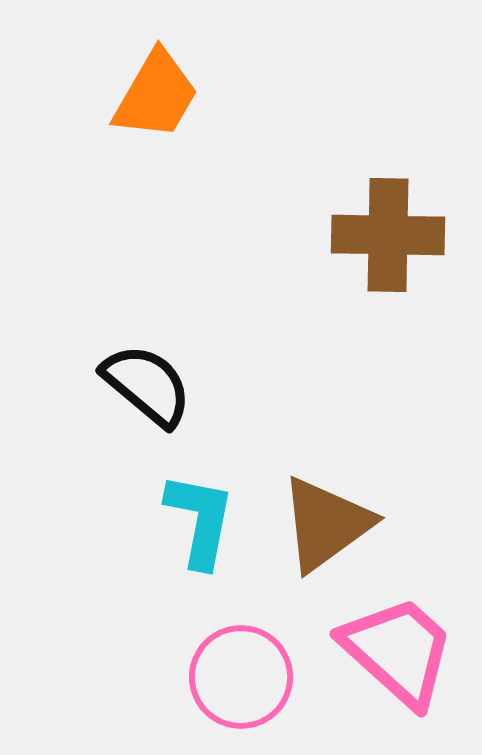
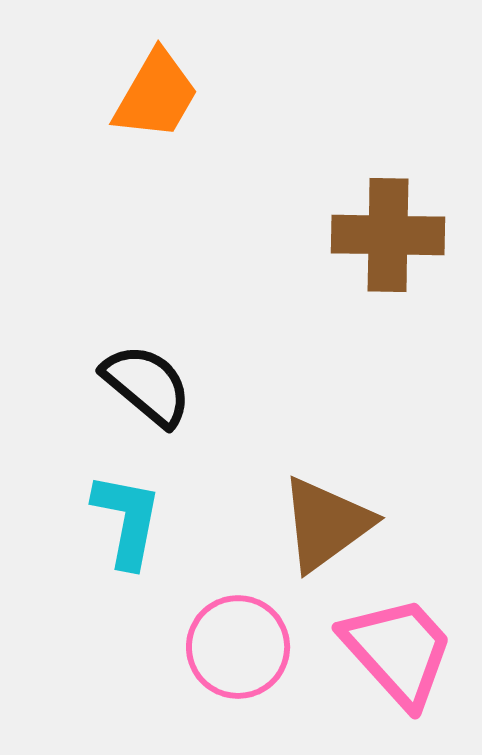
cyan L-shape: moved 73 px left
pink trapezoid: rotated 6 degrees clockwise
pink circle: moved 3 px left, 30 px up
